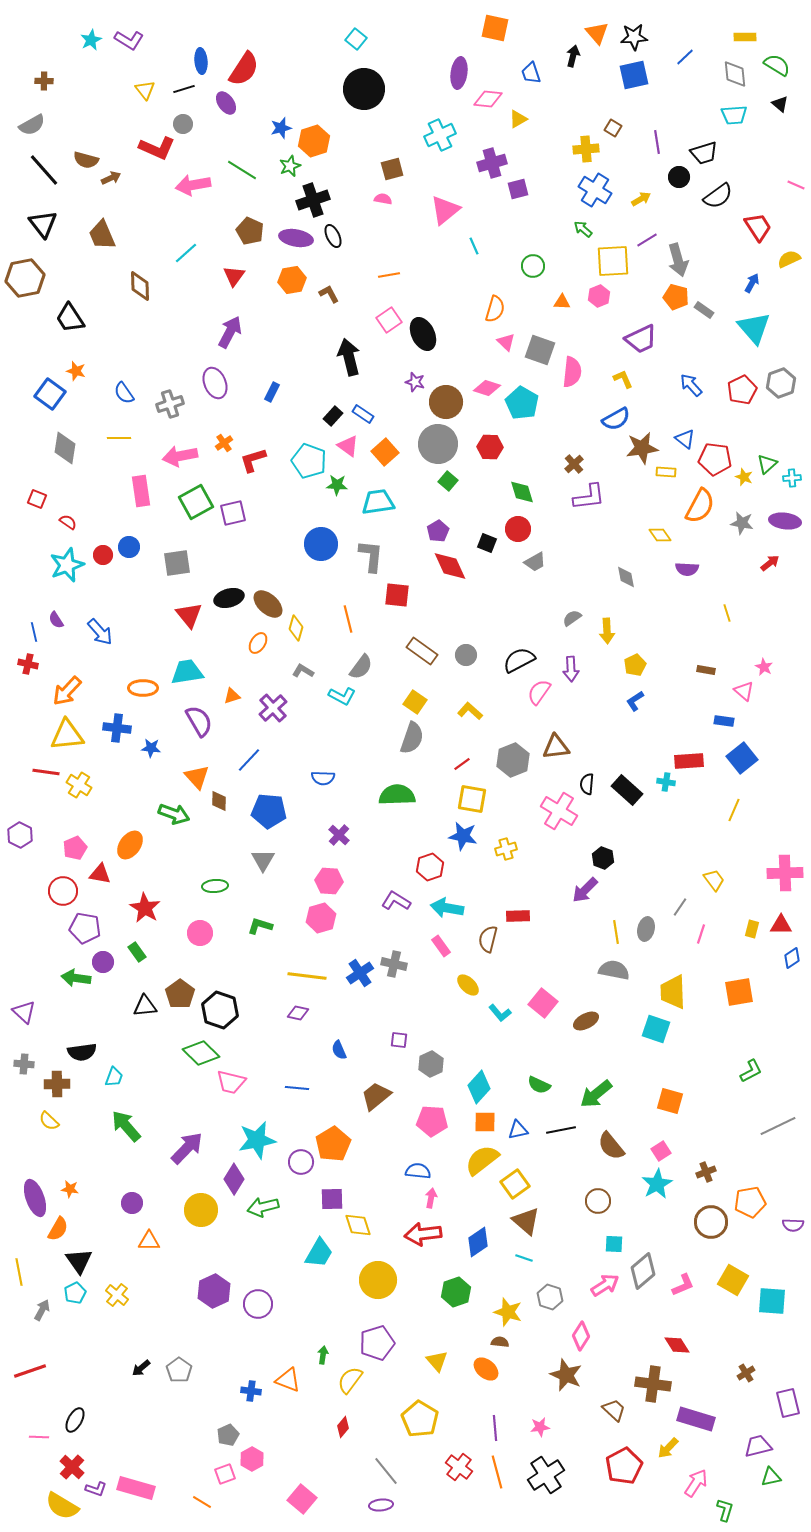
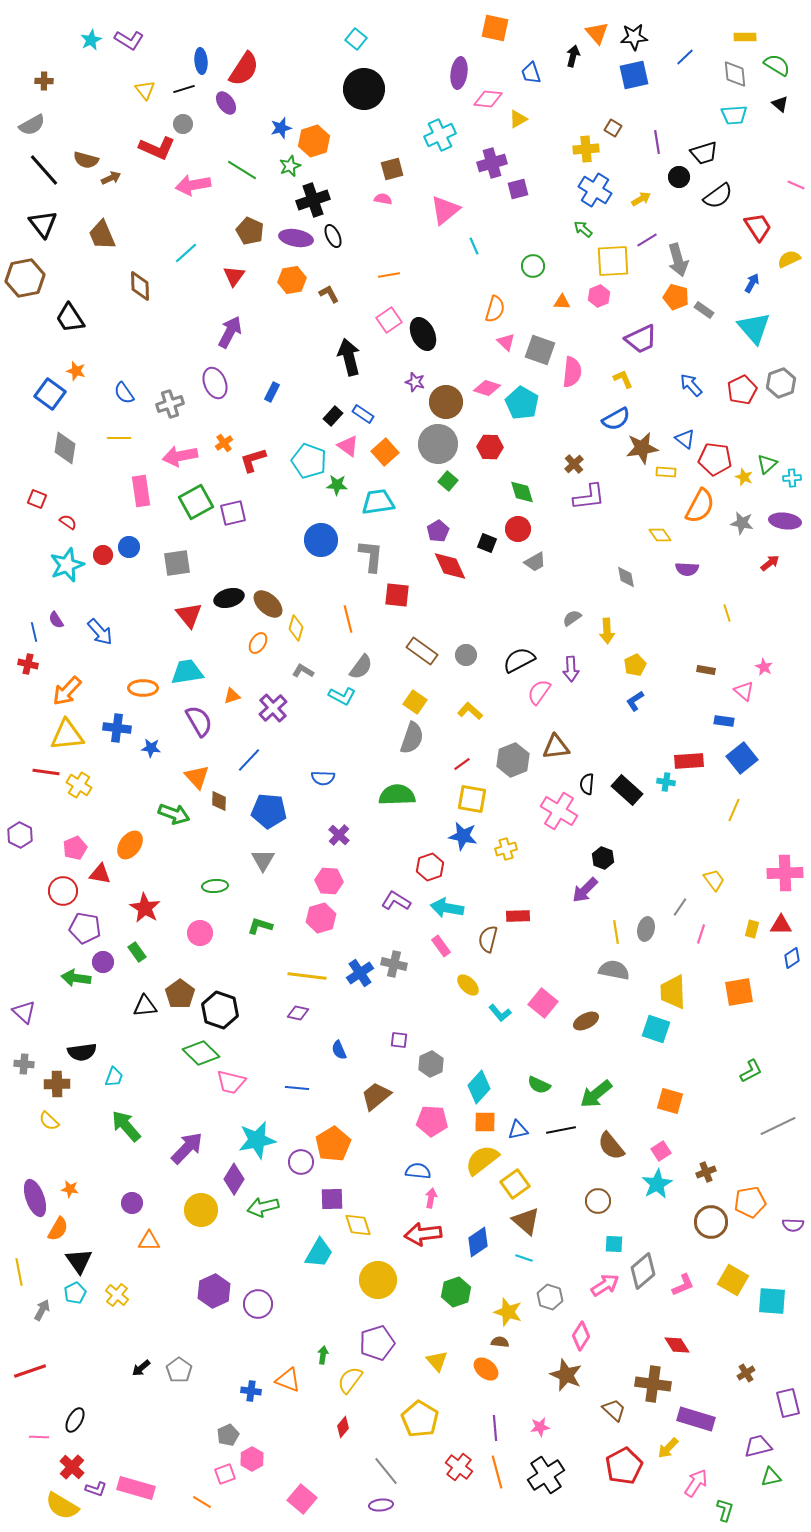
blue circle at (321, 544): moved 4 px up
